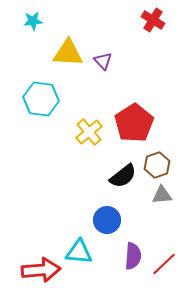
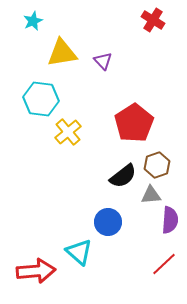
cyan star: rotated 18 degrees counterclockwise
yellow triangle: moved 6 px left; rotated 12 degrees counterclockwise
yellow cross: moved 21 px left
gray triangle: moved 11 px left
blue circle: moved 1 px right, 2 px down
cyan triangle: rotated 36 degrees clockwise
purple semicircle: moved 37 px right, 36 px up
red arrow: moved 5 px left, 1 px down
